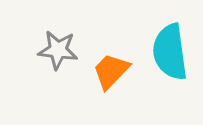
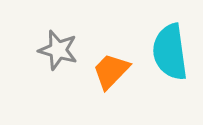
gray star: rotated 9 degrees clockwise
